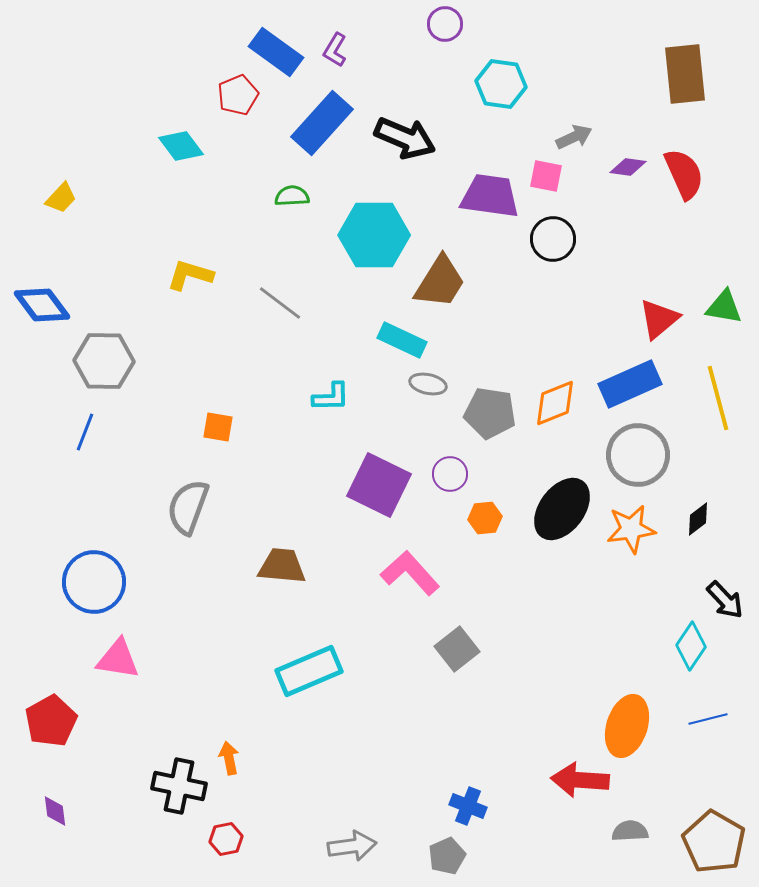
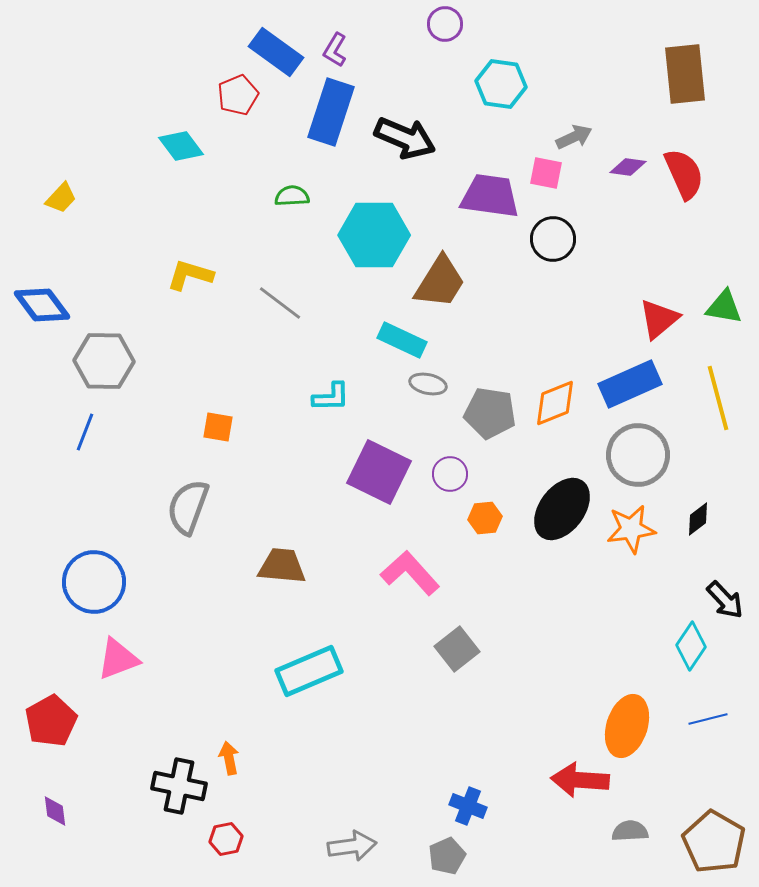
blue rectangle at (322, 123): moved 9 px right, 11 px up; rotated 24 degrees counterclockwise
pink square at (546, 176): moved 3 px up
purple square at (379, 485): moved 13 px up
pink triangle at (118, 659): rotated 30 degrees counterclockwise
